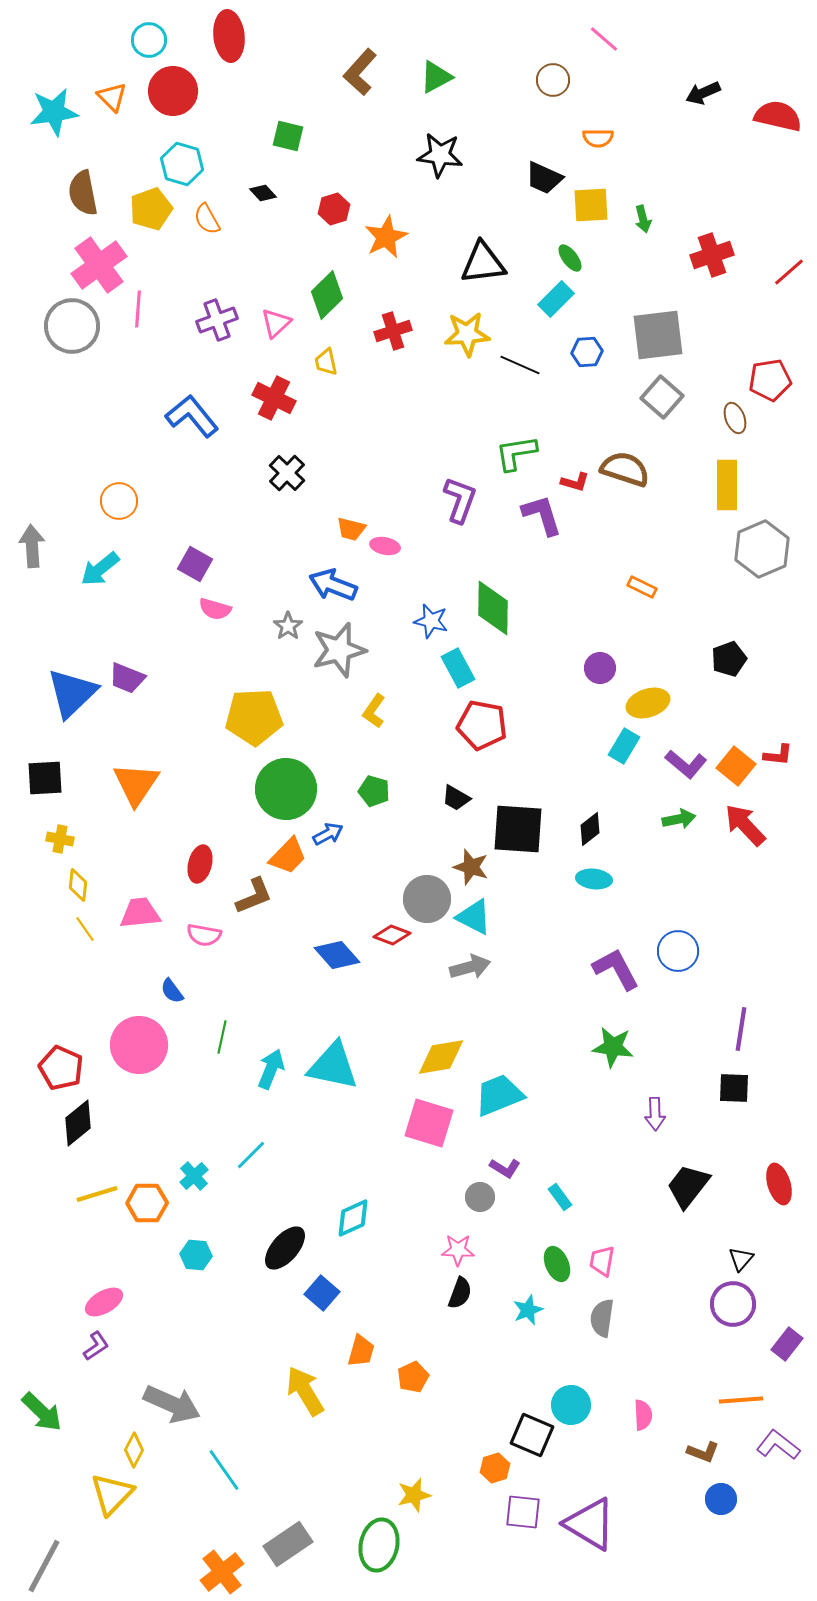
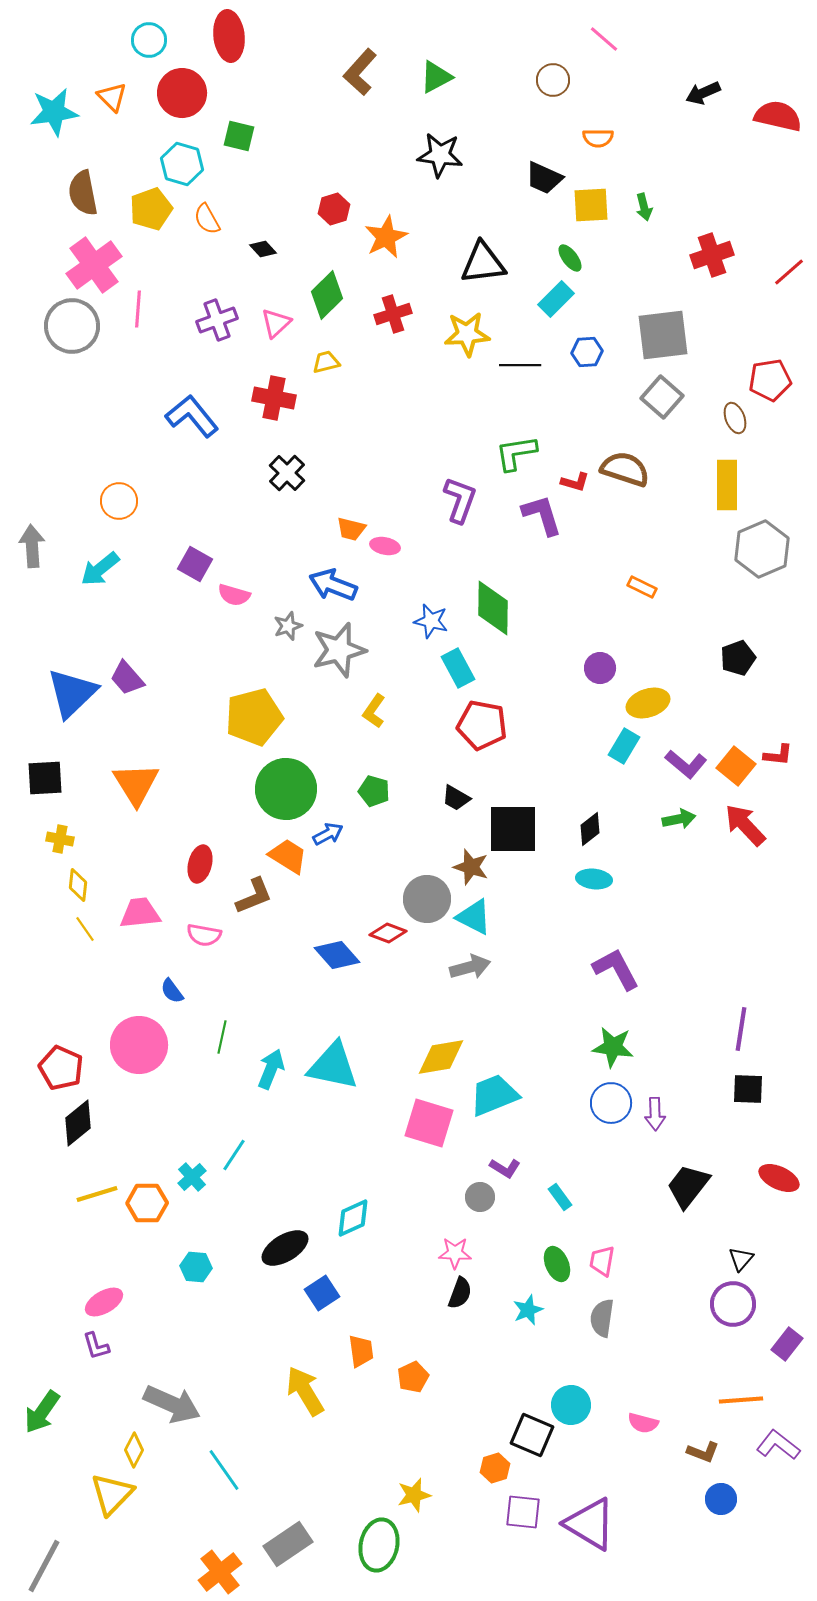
red circle at (173, 91): moved 9 px right, 2 px down
green square at (288, 136): moved 49 px left
black diamond at (263, 193): moved 56 px down
green arrow at (643, 219): moved 1 px right, 12 px up
pink cross at (99, 265): moved 5 px left
red cross at (393, 331): moved 17 px up
gray square at (658, 335): moved 5 px right
yellow trapezoid at (326, 362): rotated 88 degrees clockwise
black line at (520, 365): rotated 24 degrees counterclockwise
red cross at (274, 398): rotated 15 degrees counterclockwise
pink semicircle at (215, 609): moved 19 px right, 14 px up
gray star at (288, 626): rotated 16 degrees clockwise
black pentagon at (729, 659): moved 9 px right, 1 px up
purple trapezoid at (127, 678): rotated 27 degrees clockwise
yellow pentagon at (254, 717): rotated 12 degrees counterclockwise
orange triangle at (136, 784): rotated 6 degrees counterclockwise
black square at (518, 829): moved 5 px left; rotated 4 degrees counterclockwise
orange trapezoid at (288, 856): rotated 102 degrees counterclockwise
red diamond at (392, 935): moved 4 px left, 2 px up
blue circle at (678, 951): moved 67 px left, 152 px down
black square at (734, 1088): moved 14 px right, 1 px down
cyan trapezoid at (499, 1095): moved 5 px left
cyan line at (251, 1155): moved 17 px left; rotated 12 degrees counterclockwise
cyan cross at (194, 1176): moved 2 px left, 1 px down
red ellipse at (779, 1184): moved 6 px up; rotated 48 degrees counterclockwise
black ellipse at (285, 1248): rotated 18 degrees clockwise
pink star at (458, 1250): moved 3 px left, 3 px down
cyan hexagon at (196, 1255): moved 12 px down
blue square at (322, 1293): rotated 16 degrees clockwise
purple L-shape at (96, 1346): rotated 108 degrees clockwise
orange trapezoid at (361, 1351): rotated 24 degrees counterclockwise
green arrow at (42, 1412): rotated 81 degrees clockwise
pink semicircle at (643, 1415): moved 8 px down; rotated 108 degrees clockwise
orange cross at (222, 1572): moved 2 px left
